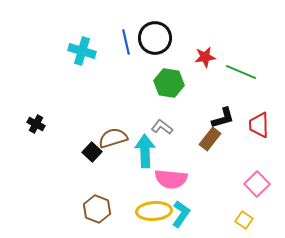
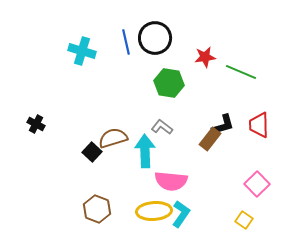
black L-shape: moved 7 px down
pink semicircle: moved 2 px down
